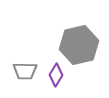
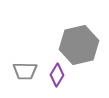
purple diamond: moved 1 px right
